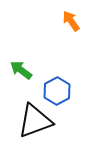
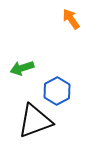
orange arrow: moved 2 px up
green arrow: moved 1 px right, 2 px up; rotated 55 degrees counterclockwise
